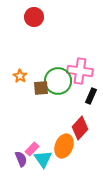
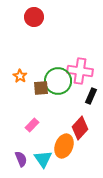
pink rectangle: moved 24 px up
